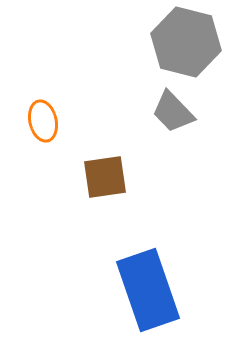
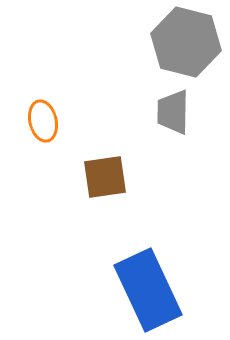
gray trapezoid: rotated 45 degrees clockwise
blue rectangle: rotated 6 degrees counterclockwise
